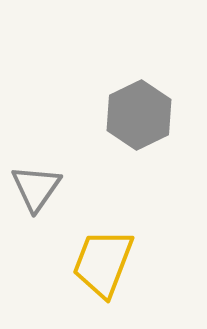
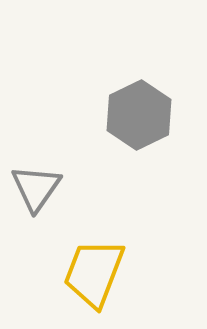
yellow trapezoid: moved 9 px left, 10 px down
